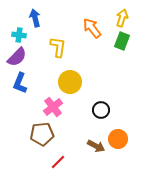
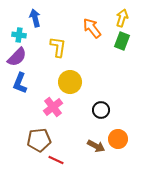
brown pentagon: moved 3 px left, 6 px down
red line: moved 2 px left, 2 px up; rotated 70 degrees clockwise
